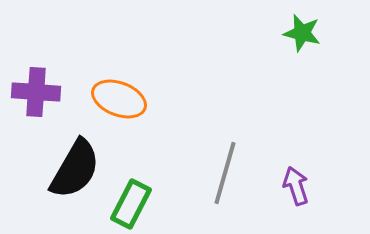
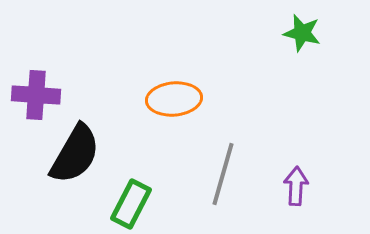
purple cross: moved 3 px down
orange ellipse: moved 55 px right; rotated 26 degrees counterclockwise
black semicircle: moved 15 px up
gray line: moved 2 px left, 1 px down
purple arrow: rotated 21 degrees clockwise
